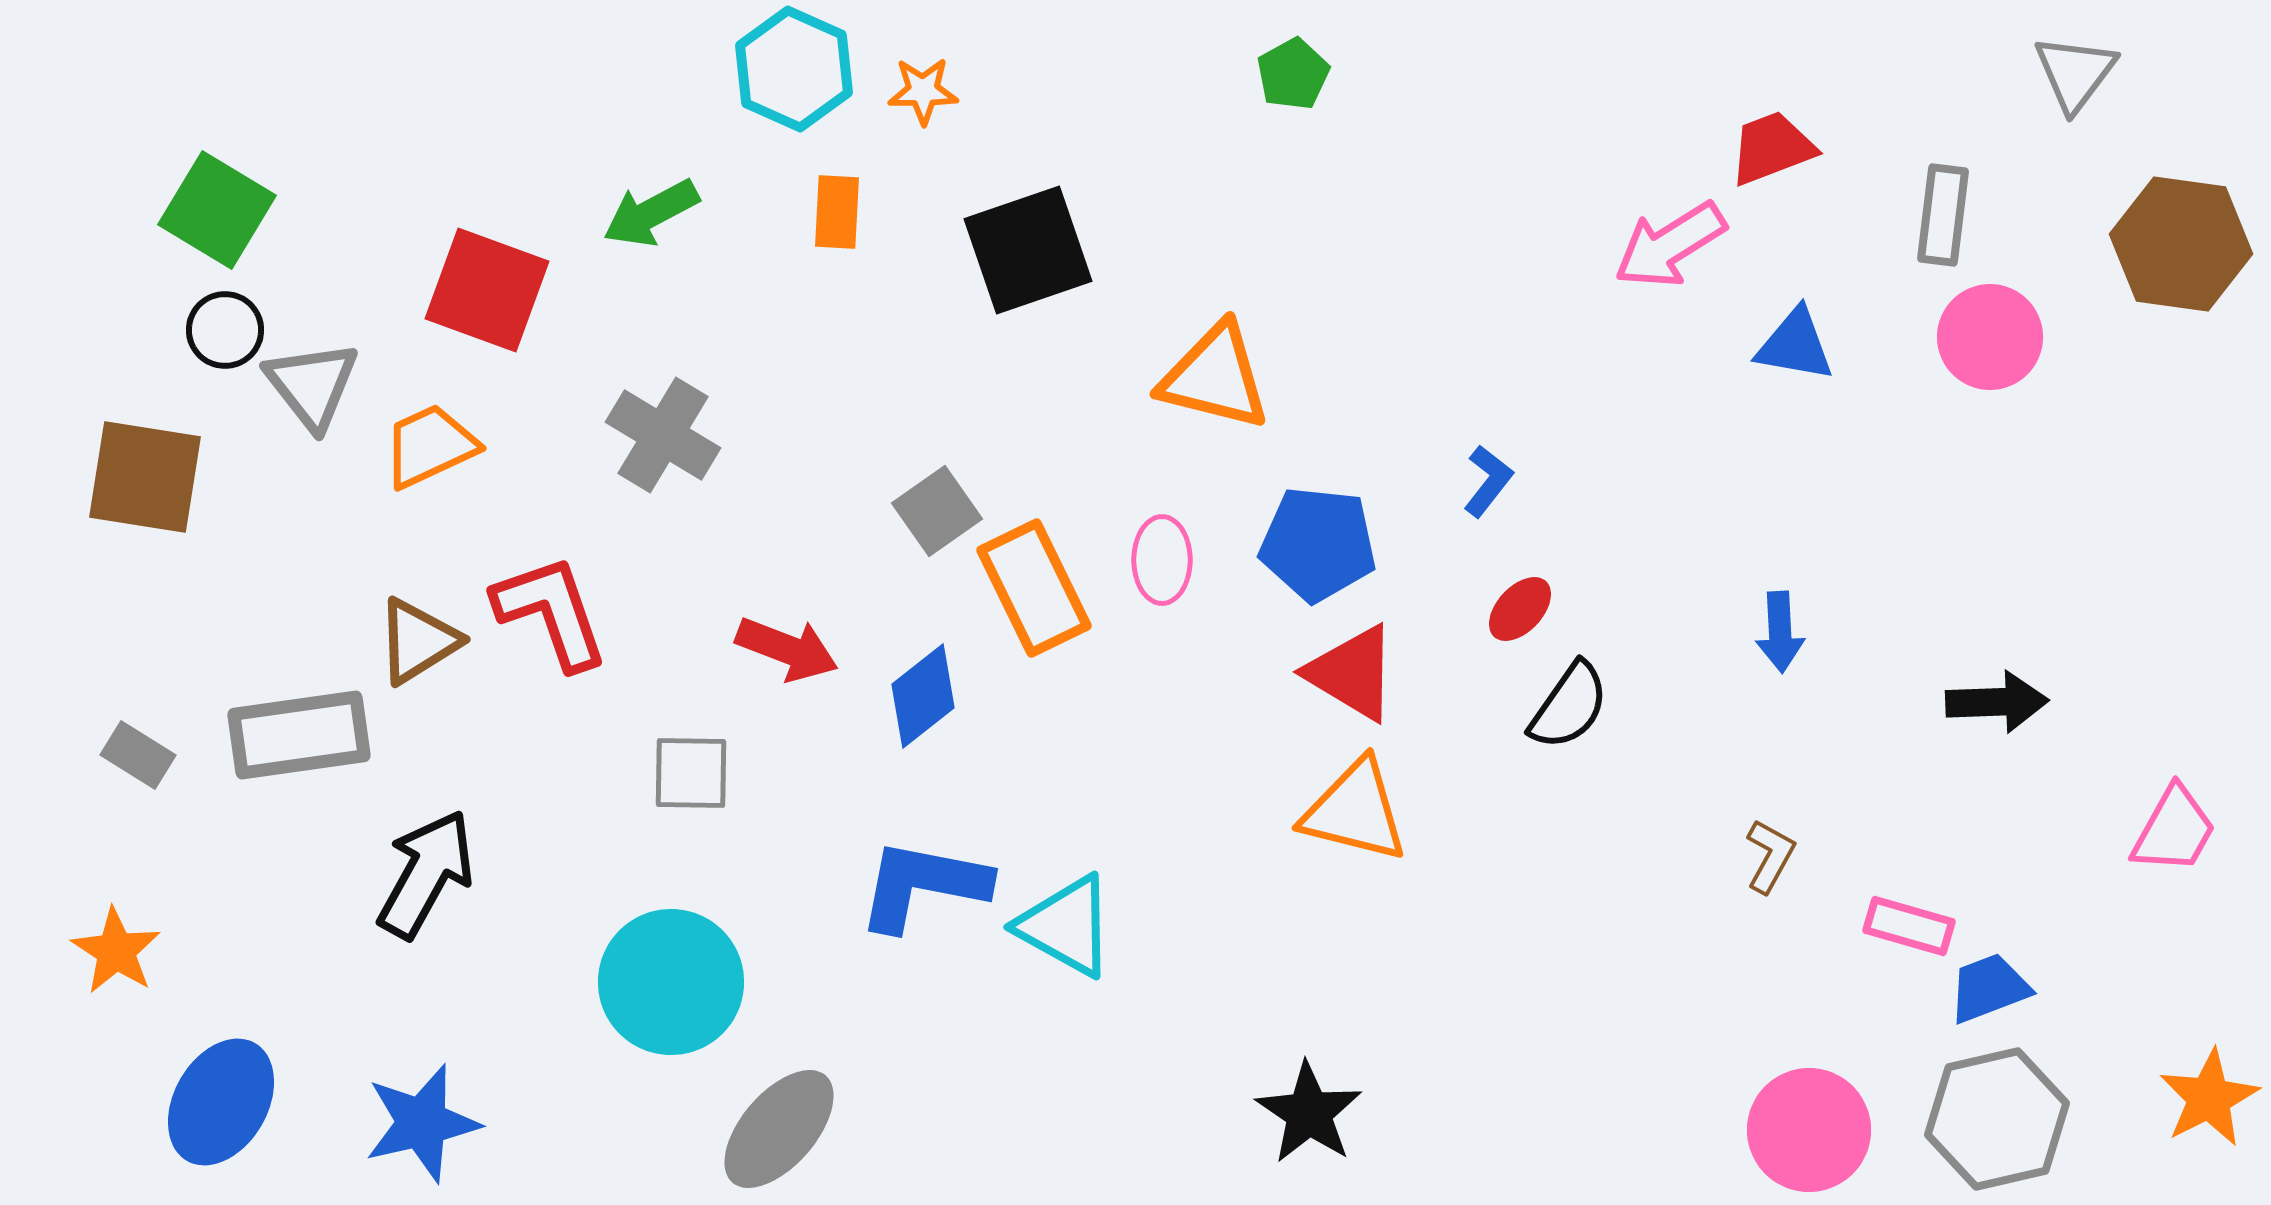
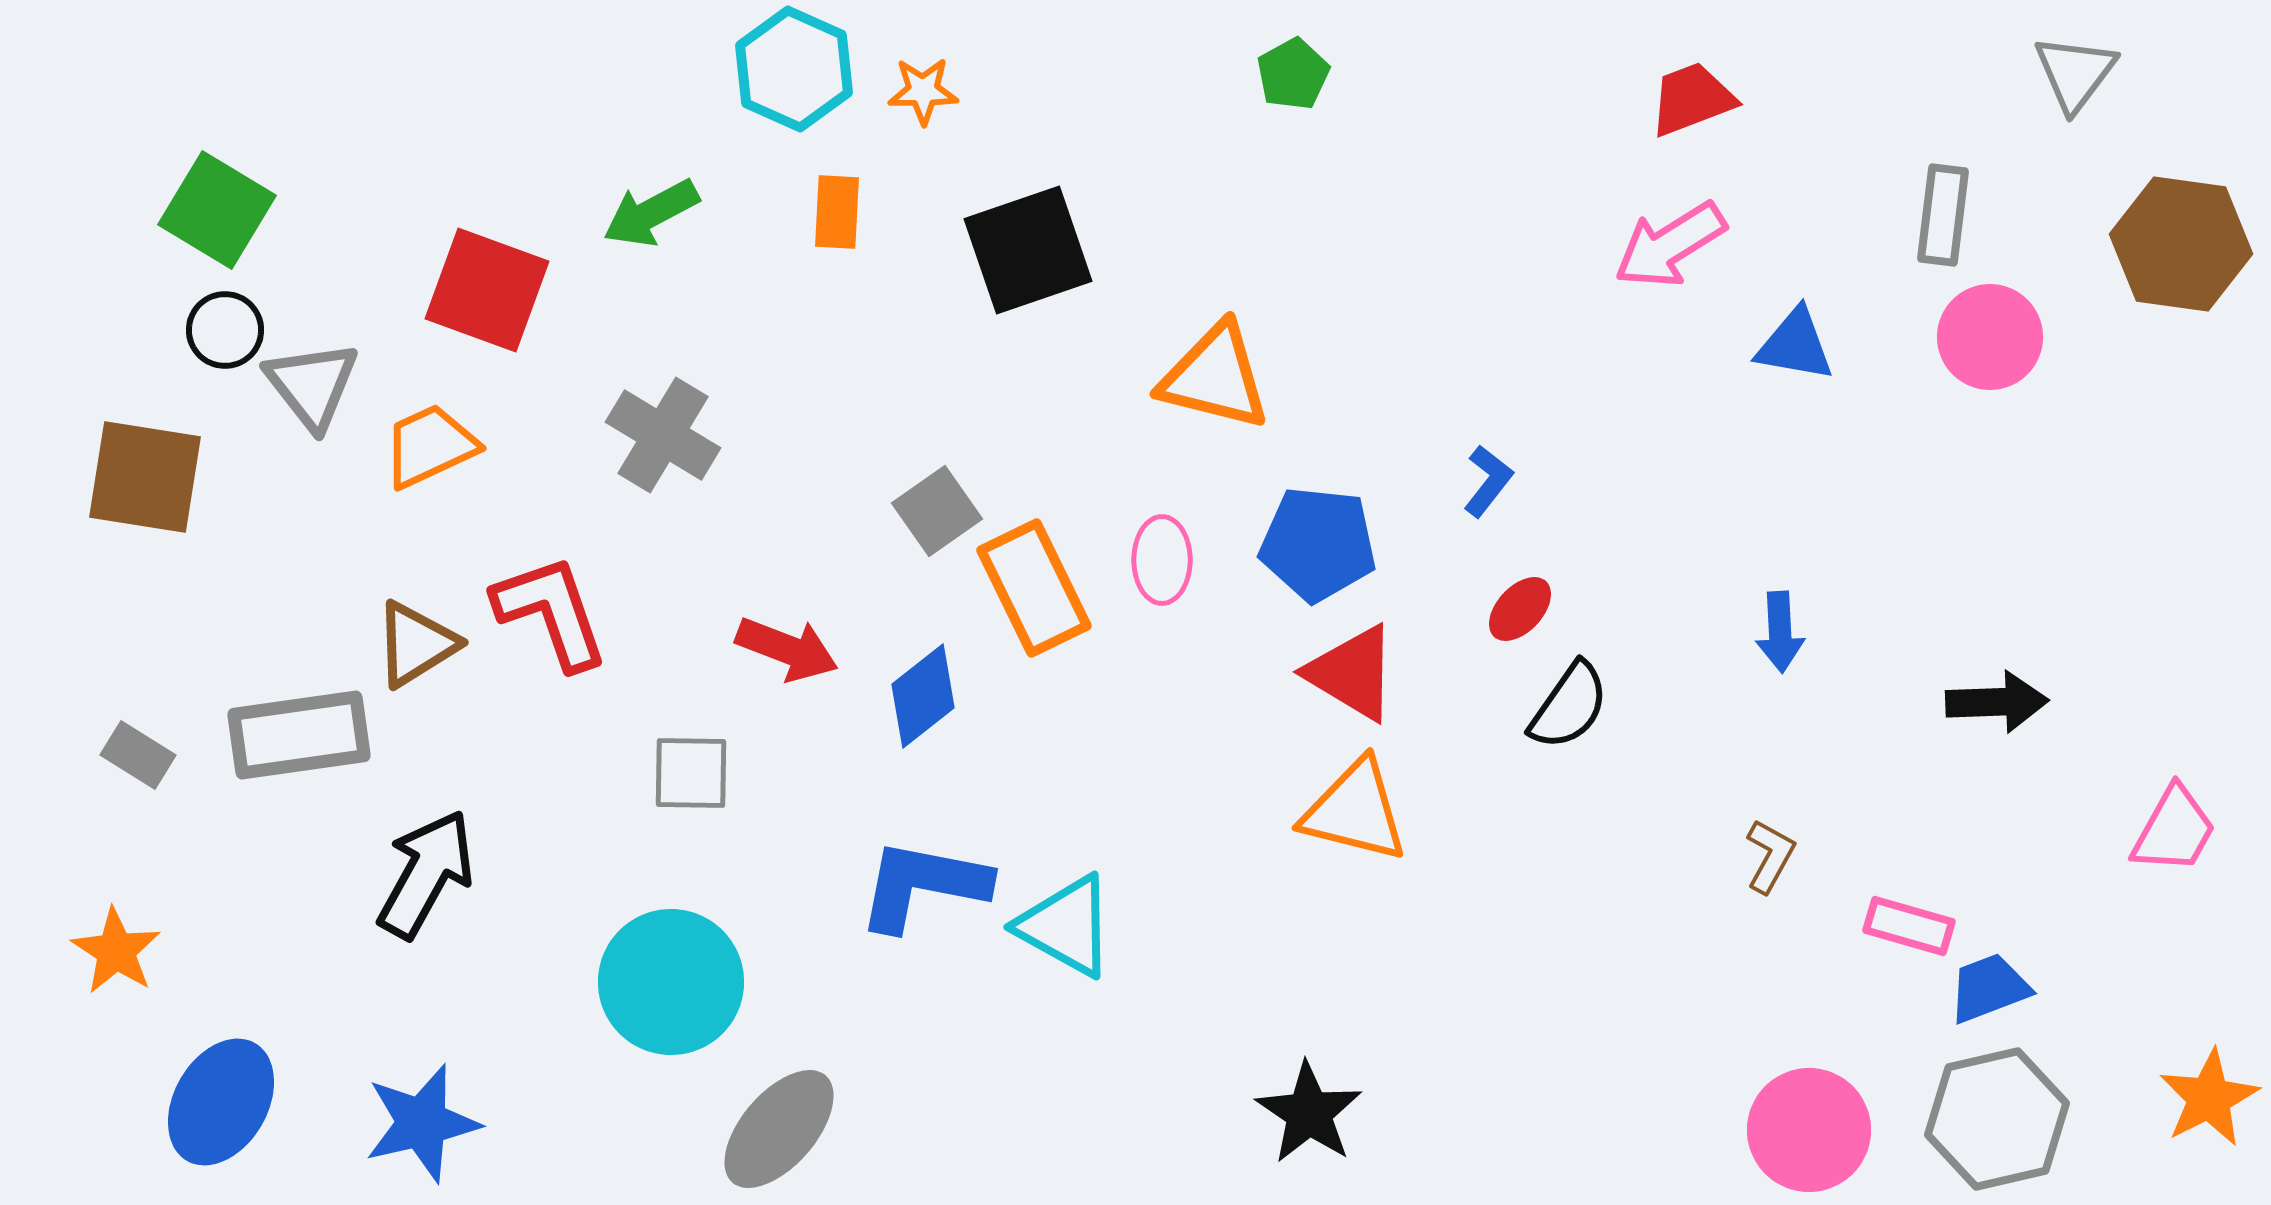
red trapezoid at (1772, 148): moved 80 px left, 49 px up
brown triangle at (418, 641): moved 2 px left, 3 px down
